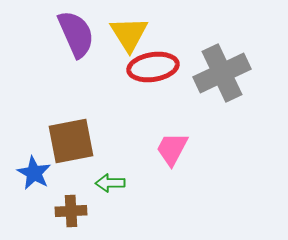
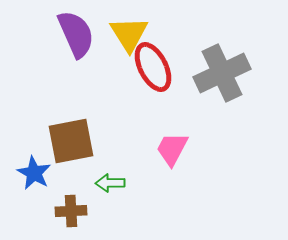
red ellipse: rotated 72 degrees clockwise
